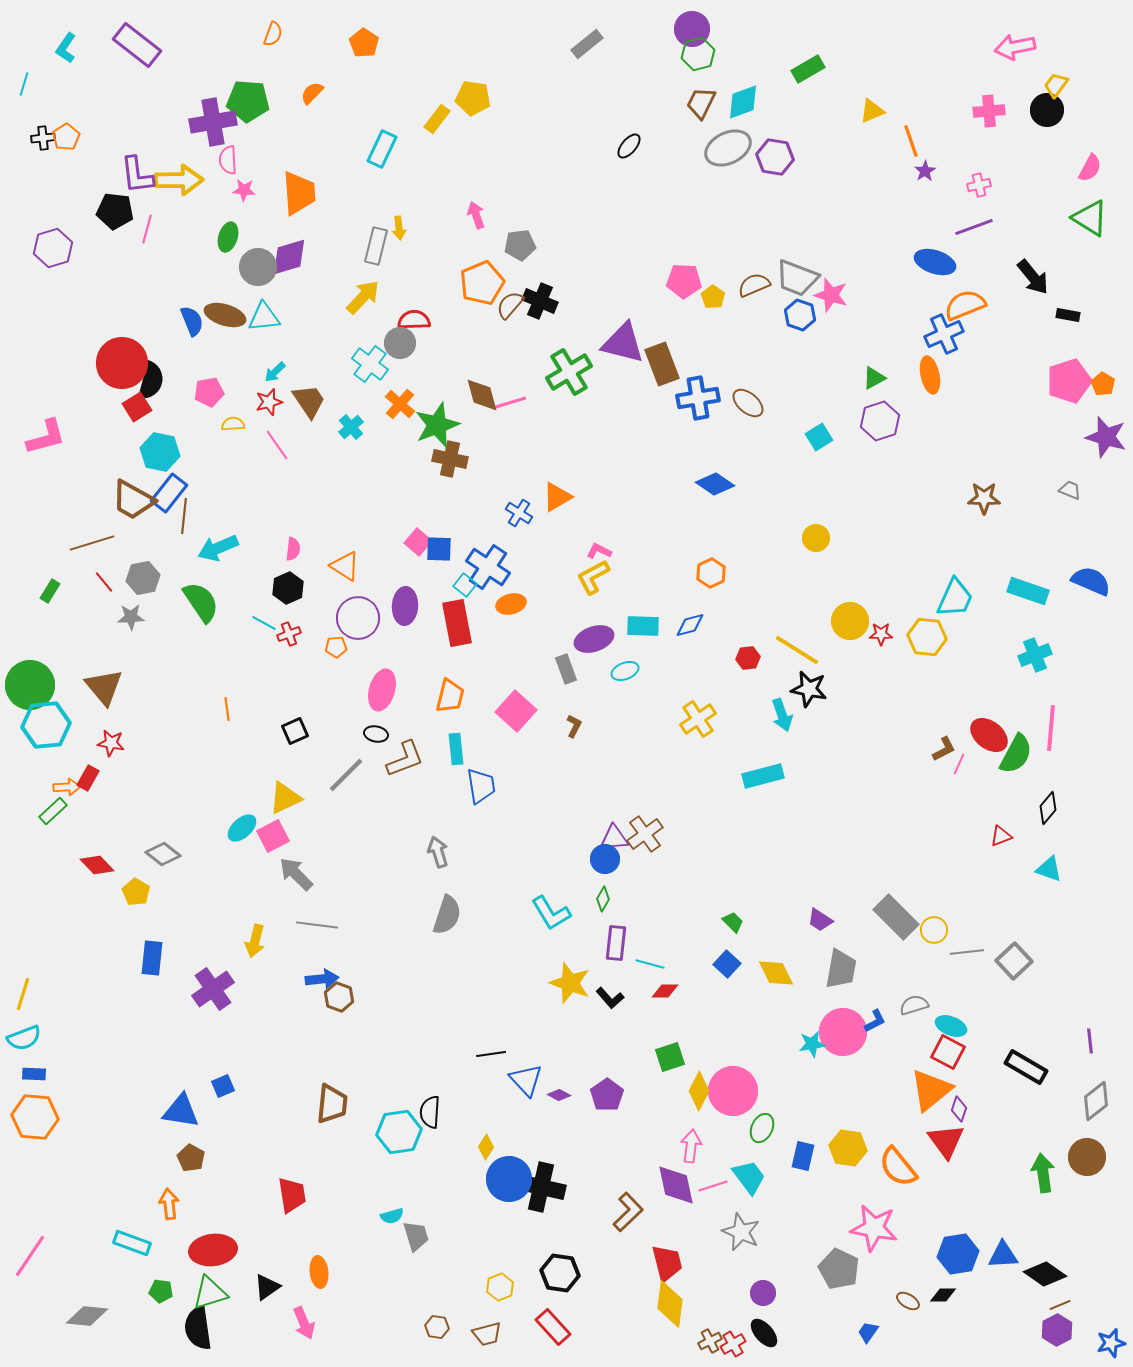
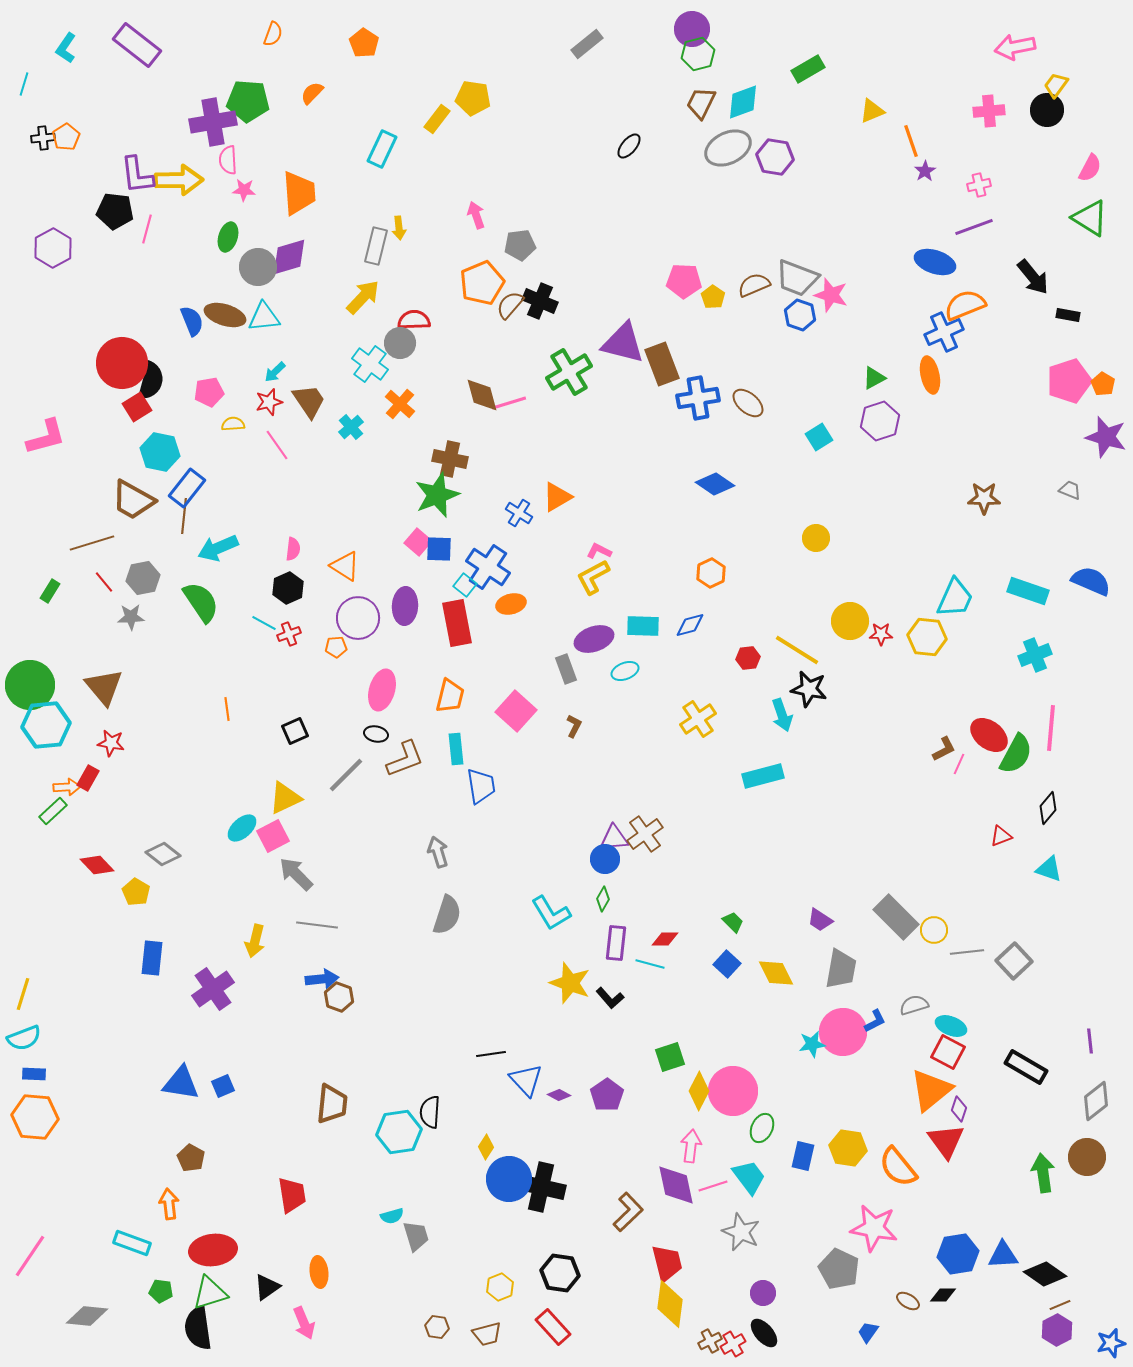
purple hexagon at (53, 248): rotated 12 degrees counterclockwise
blue cross at (944, 334): moved 2 px up
green star at (437, 425): moved 70 px down
blue rectangle at (169, 493): moved 18 px right, 5 px up
red diamond at (665, 991): moved 52 px up
blue triangle at (181, 1111): moved 28 px up
